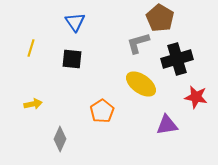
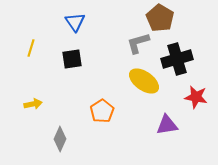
black square: rotated 15 degrees counterclockwise
yellow ellipse: moved 3 px right, 3 px up
